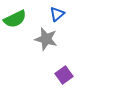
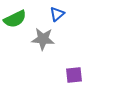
gray star: moved 3 px left; rotated 10 degrees counterclockwise
purple square: moved 10 px right; rotated 30 degrees clockwise
